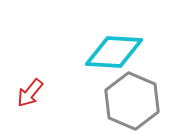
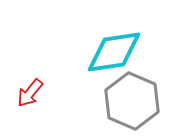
cyan diamond: rotated 12 degrees counterclockwise
